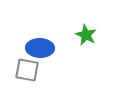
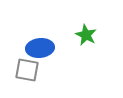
blue ellipse: rotated 8 degrees counterclockwise
